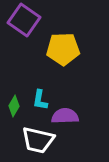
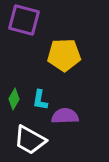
purple square: rotated 20 degrees counterclockwise
yellow pentagon: moved 1 px right, 6 px down
green diamond: moved 7 px up
white trapezoid: moved 8 px left; rotated 16 degrees clockwise
